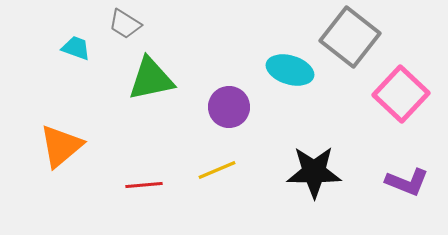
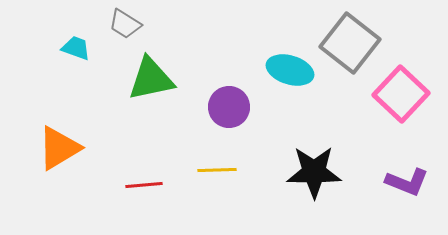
gray square: moved 6 px down
orange triangle: moved 2 px left, 2 px down; rotated 9 degrees clockwise
yellow line: rotated 21 degrees clockwise
